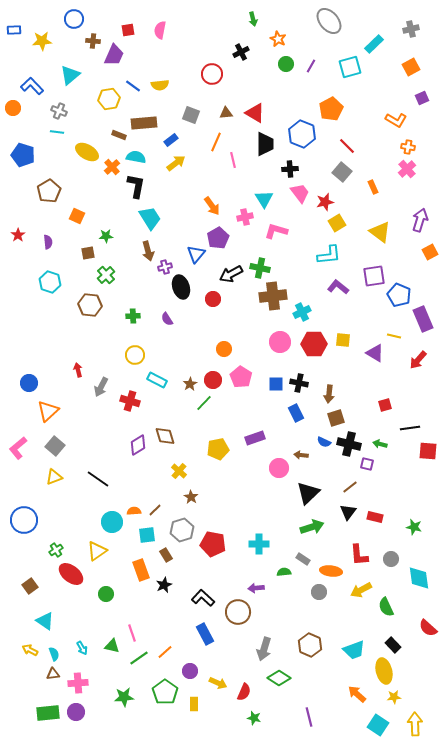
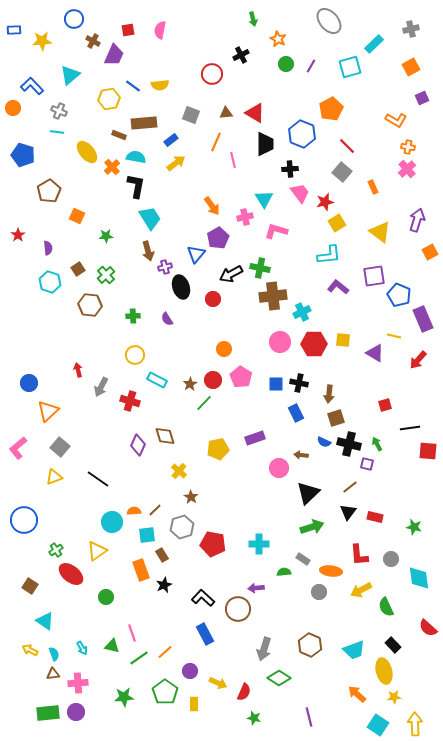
brown cross at (93, 41): rotated 24 degrees clockwise
black cross at (241, 52): moved 3 px down
yellow ellipse at (87, 152): rotated 20 degrees clockwise
purple arrow at (420, 220): moved 3 px left
purple semicircle at (48, 242): moved 6 px down
brown square at (88, 253): moved 10 px left, 16 px down; rotated 24 degrees counterclockwise
green arrow at (380, 444): moved 3 px left; rotated 48 degrees clockwise
purple diamond at (138, 445): rotated 35 degrees counterclockwise
gray square at (55, 446): moved 5 px right, 1 px down
gray hexagon at (182, 530): moved 3 px up
brown rectangle at (166, 555): moved 4 px left
brown square at (30, 586): rotated 21 degrees counterclockwise
green circle at (106, 594): moved 3 px down
brown circle at (238, 612): moved 3 px up
